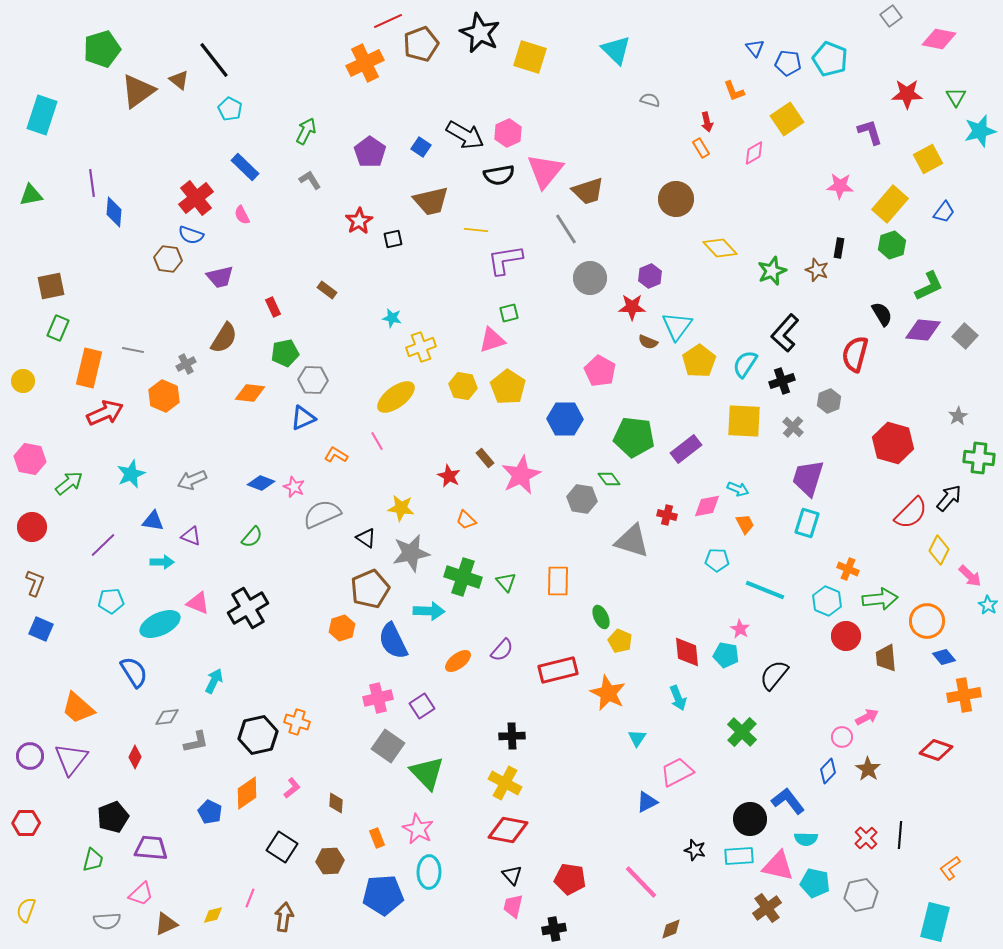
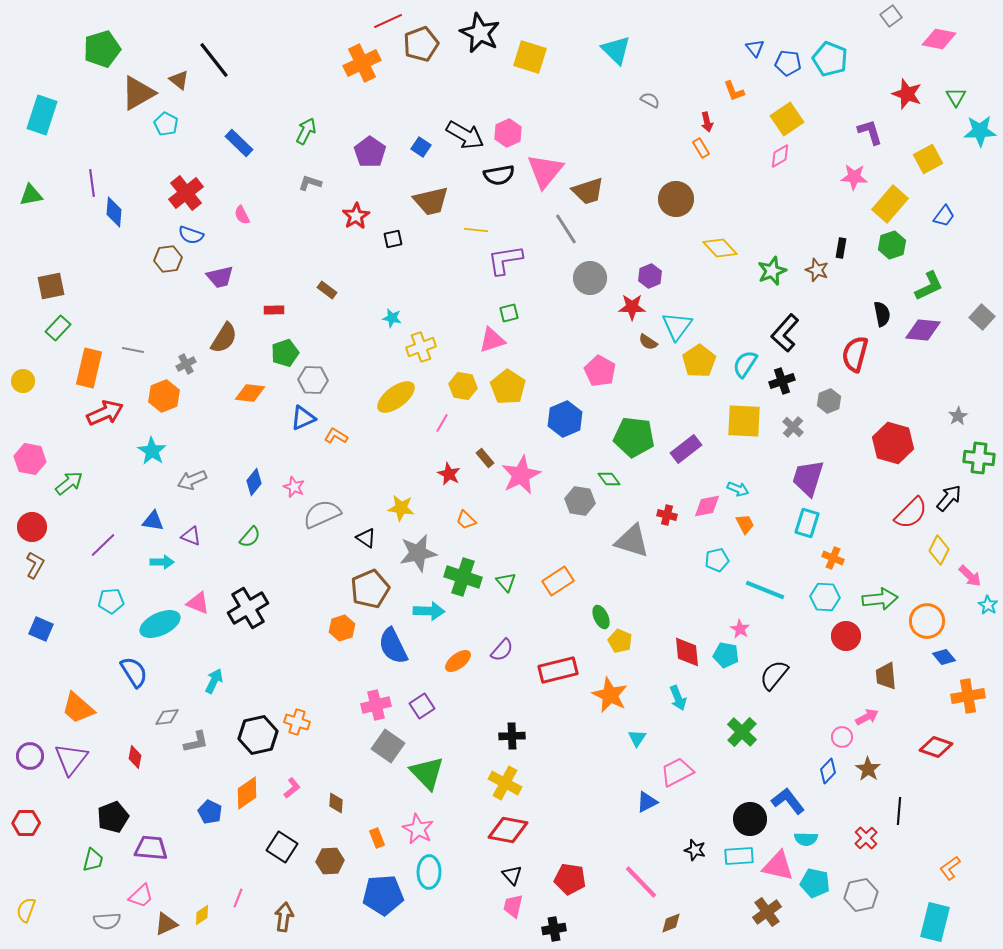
orange cross at (365, 63): moved 3 px left
brown triangle at (138, 91): moved 2 px down; rotated 6 degrees clockwise
red star at (907, 94): rotated 20 degrees clockwise
gray semicircle at (650, 100): rotated 12 degrees clockwise
cyan pentagon at (230, 109): moved 64 px left, 15 px down
cyan star at (980, 131): rotated 12 degrees clockwise
pink diamond at (754, 153): moved 26 px right, 3 px down
blue rectangle at (245, 167): moved 6 px left, 24 px up
gray L-shape at (310, 180): moved 3 px down; rotated 40 degrees counterclockwise
pink star at (840, 186): moved 14 px right, 9 px up
red cross at (196, 198): moved 10 px left, 5 px up
blue trapezoid at (944, 212): moved 4 px down
red star at (359, 221): moved 3 px left, 5 px up
black rectangle at (839, 248): moved 2 px right
brown hexagon at (168, 259): rotated 16 degrees counterclockwise
red rectangle at (273, 307): moved 1 px right, 3 px down; rotated 66 degrees counterclockwise
black semicircle at (882, 314): rotated 20 degrees clockwise
green rectangle at (58, 328): rotated 20 degrees clockwise
gray square at (965, 336): moved 17 px right, 19 px up
brown semicircle at (648, 342): rotated 12 degrees clockwise
green pentagon at (285, 353): rotated 8 degrees counterclockwise
orange hexagon at (164, 396): rotated 16 degrees clockwise
blue hexagon at (565, 419): rotated 24 degrees counterclockwise
pink line at (377, 441): moved 65 px right, 18 px up; rotated 60 degrees clockwise
orange L-shape at (336, 455): moved 19 px up
cyan star at (131, 474): moved 21 px right, 23 px up; rotated 16 degrees counterclockwise
red star at (449, 476): moved 2 px up
blue diamond at (261, 483): moved 7 px left, 1 px up; rotated 72 degrees counterclockwise
gray hexagon at (582, 499): moved 2 px left, 2 px down
green semicircle at (252, 537): moved 2 px left
gray star at (411, 553): moved 7 px right
cyan pentagon at (717, 560): rotated 15 degrees counterclockwise
orange cross at (848, 569): moved 15 px left, 11 px up
orange rectangle at (558, 581): rotated 56 degrees clockwise
brown L-shape at (35, 583): moved 18 px up; rotated 8 degrees clockwise
cyan hexagon at (827, 601): moved 2 px left, 4 px up; rotated 20 degrees counterclockwise
blue semicircle at (393, 641): moved 5 px down
brown trapezoid at (886, 658): moved 18 px down
orange star at (608, 693): moved 2 px right, 2 px down
orange cross at (964, 695): moved 4 px right, 1 px down
pink cross at (378, 698): moved 2 px left, 7 px down
red diamond at (936, 750): moved 3 px up
red diamond at (135, 757): rotated 15 degrees counterclockwise
black line at (900, 835): moved 1 px left, 24 px up
pink trapezoid at (141, 894): moved 2 px down
pink line at (250, 898): moved 12 px left
brown cross at (767, 908): moved 4 px down
yellow diamond at (213, 915): moved 11 px left; rotated 20 degrees counterclockwise
brown diamond at (671, 929): moved 6 px up
